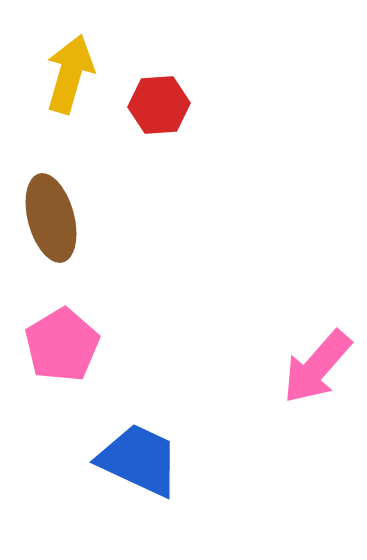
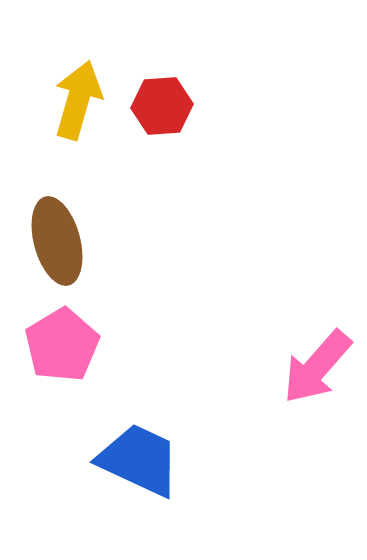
yellow arrow: moved 8 px right, 26 px down
red hexagon: moved 3 px right, 1 px down
brown ellipse: moved 6 px right, 23 px down
